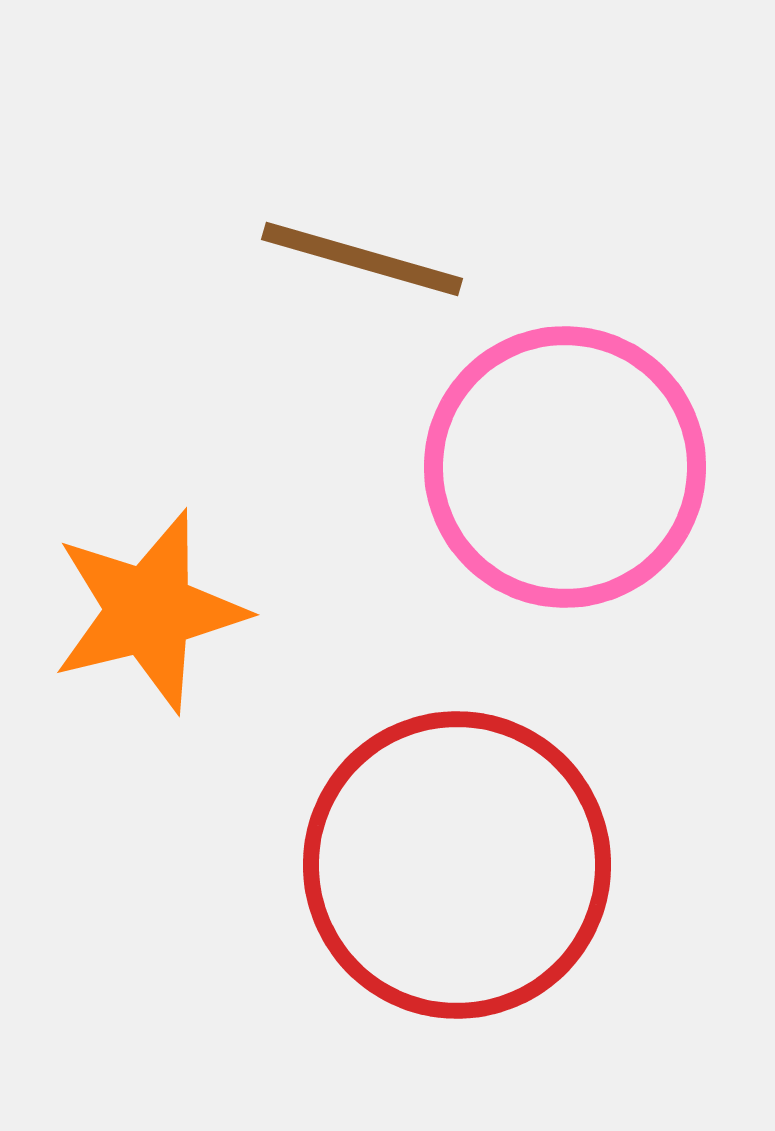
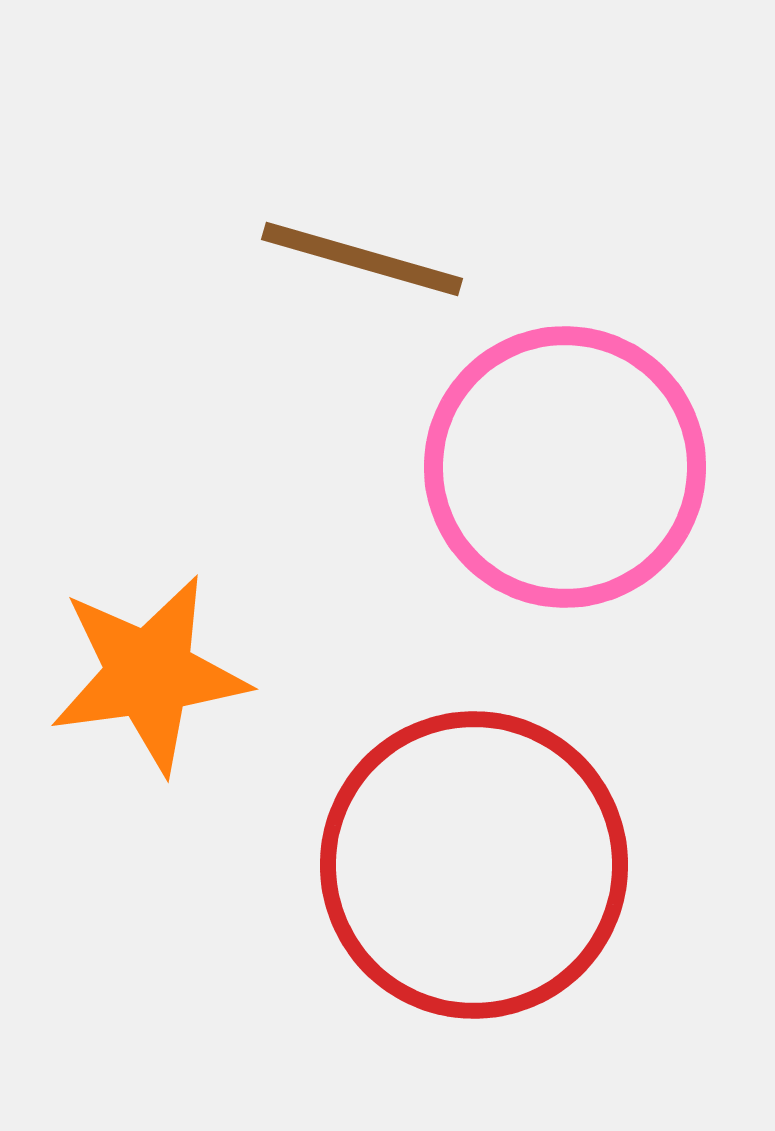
orange star: moved 63 px down; rotated 6 degrees clockwise
red circle: moved 17 px right
